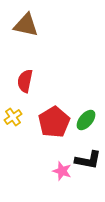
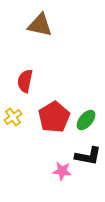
brown triangle: moved 14 px right
red pentagon: moved 5 px up
black L-shape: moved 4 px up
pink star: rotated 12 degrees counterclockwise
